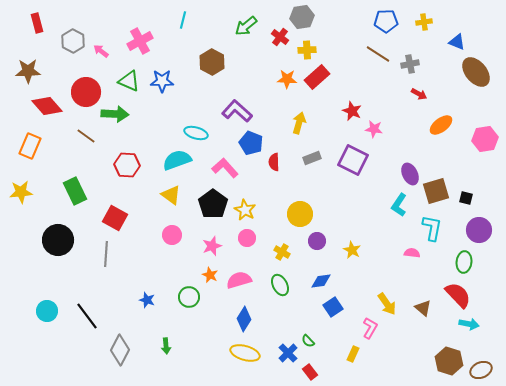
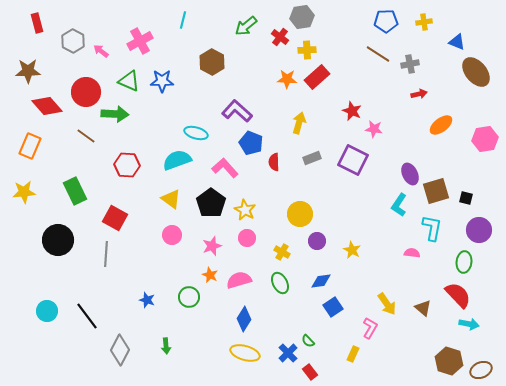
red arrow at (419, 94): rotated 42 degrees counterclockwise
yellow star at (21, 192): moved 3 px right
yellow triangle at (171, 195): moved 4 px down
black pentagon at (213, 204): moved 2 px left, 1 px up
green ellipse at (280, 285): moved 2 px up
